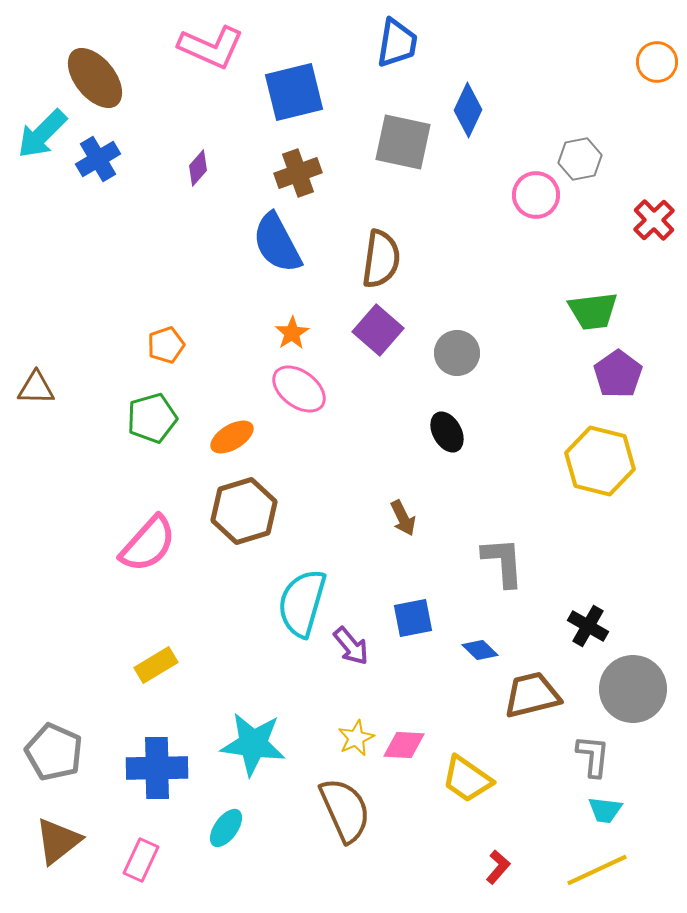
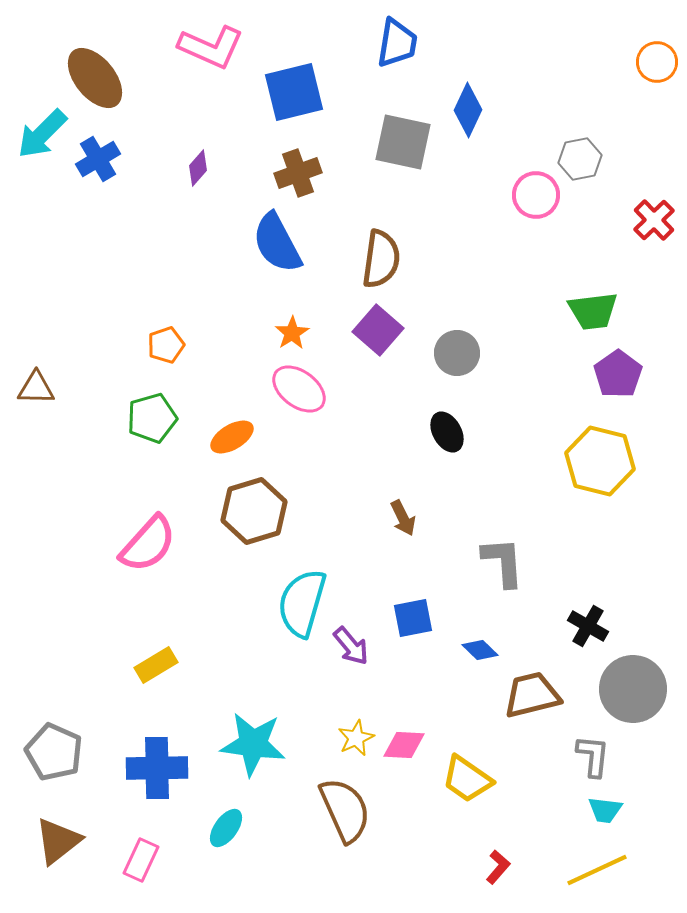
brown hexagon at (244, 511): moved 10 px right
